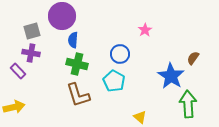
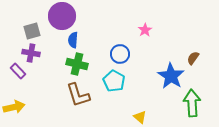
green arrow: moved 4 px right, 1 px up
